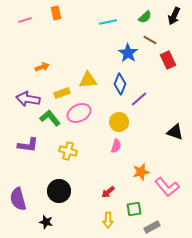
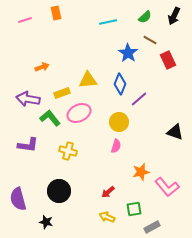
yellow arrow: moved 1 px left, 3 px up; rotated 112 degrees clockwise
